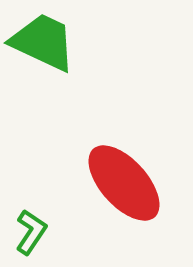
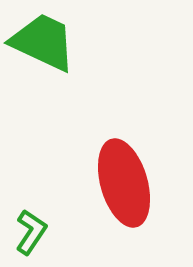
red ellipse: rotated 26 degrees clockwise
